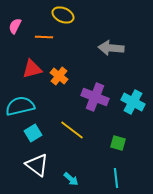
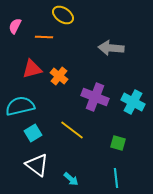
yellow ellipse: rotated 10 degrees clockwise
